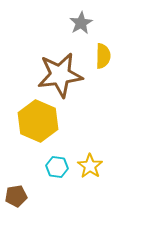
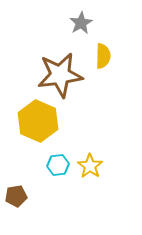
cyan hexagon: moved 1 px right, 2 px up; rotated 15 degrees counterclockwise
